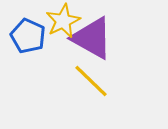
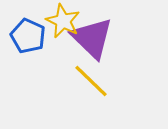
yellow star: rotated 20 degrees counterclockwise
purple triangle: rotated 15 degrees clockwise
